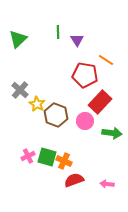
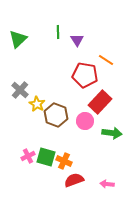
green square: moved 1 px left
